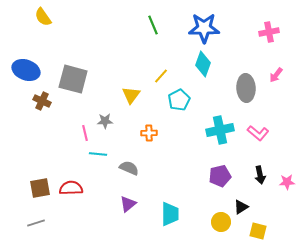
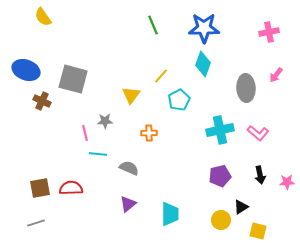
yellow circle: moved 2 px up
